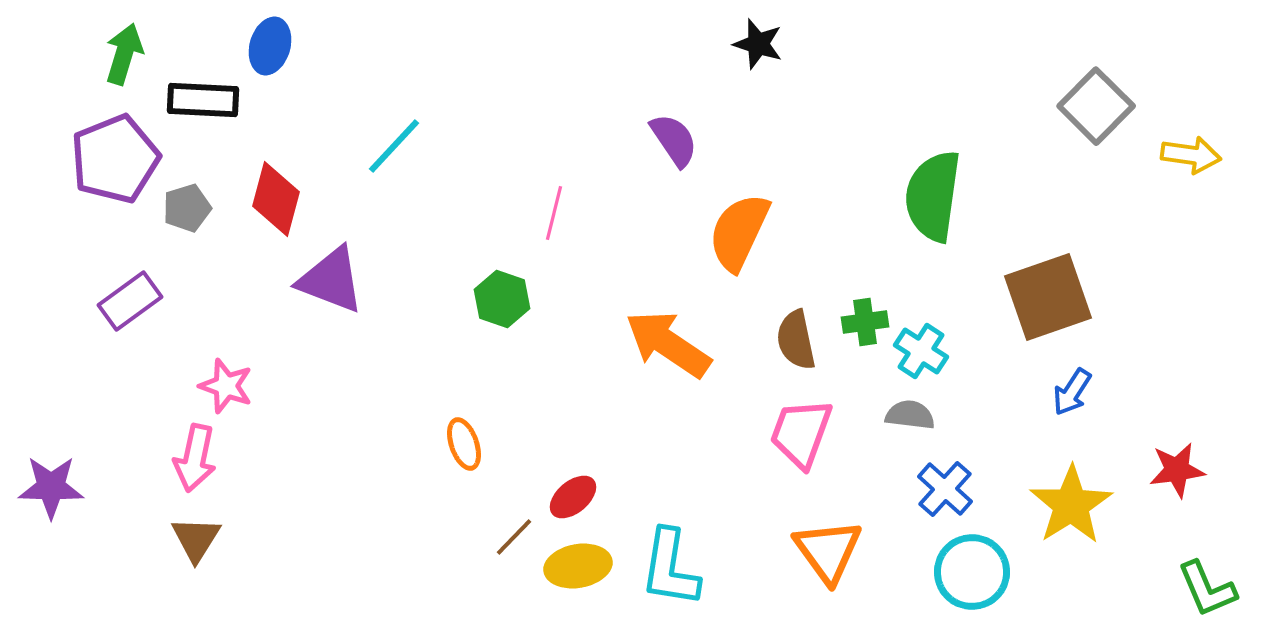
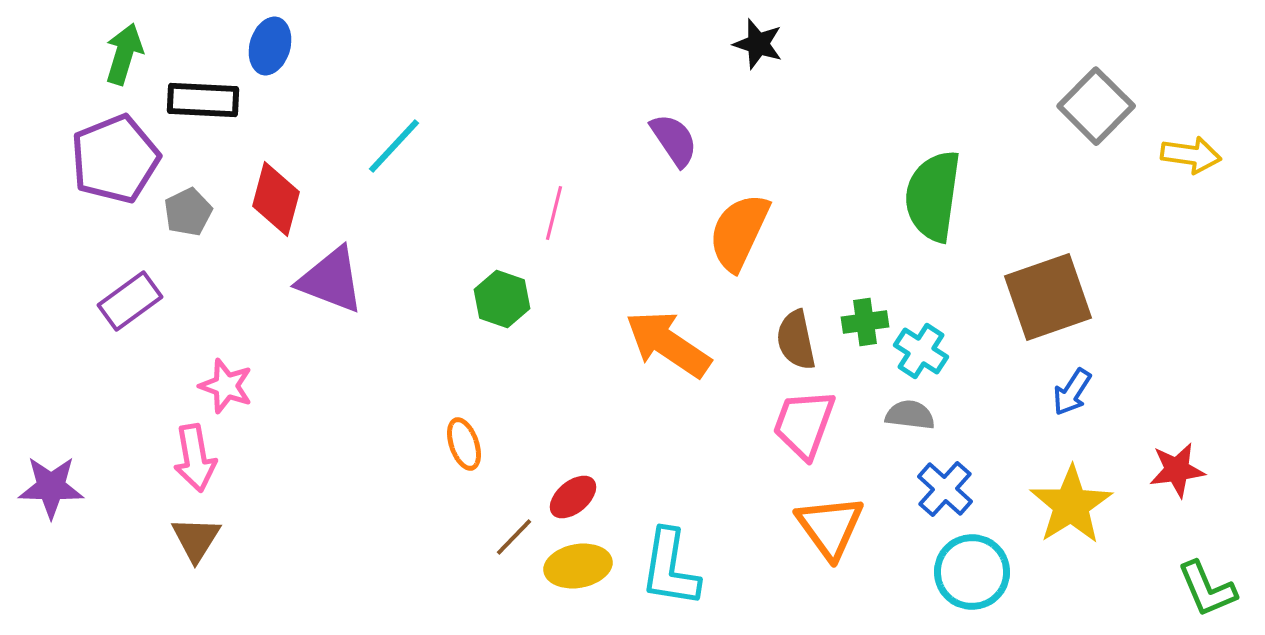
gray pentagon: moved 1 px right, 4 px down; rotated 9 degrees counterclockwise
pink trapezoid: moved 3 px right, 9 px up
pink arrow: rotated 22 degrees counterclockwise
orange triangle: moved 2 px right, 24 px up
